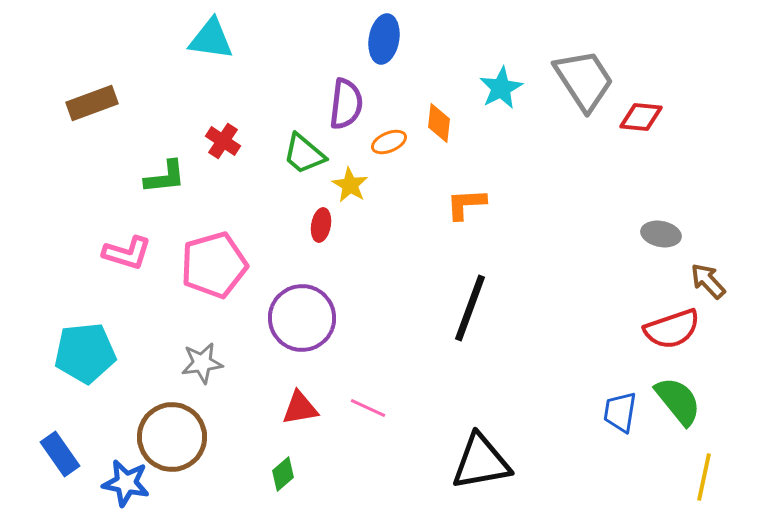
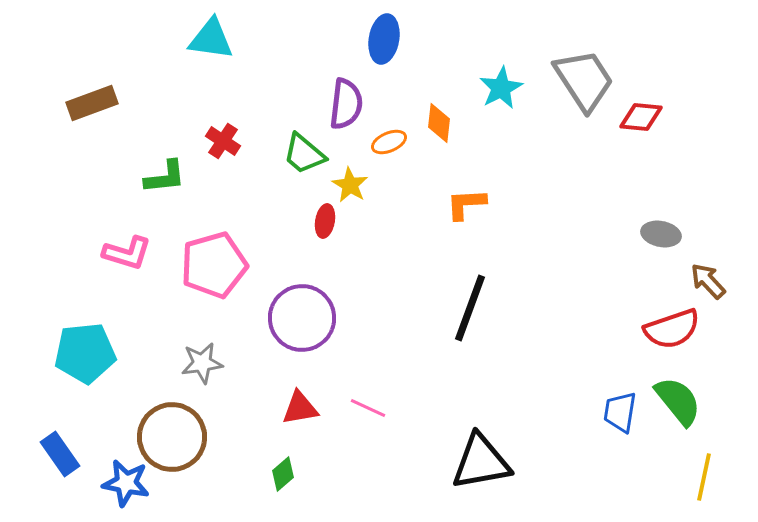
red ellipse: moved 4 px right, 4 px up
